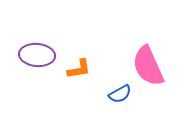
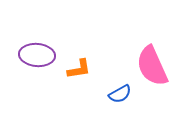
pink semicircle: moved 4 px right
